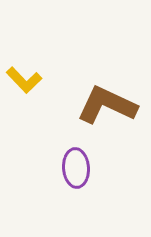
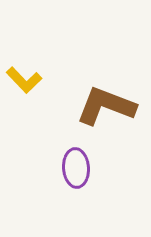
brown L-shape: moved 1 px left, 1 px down; rotated 4 degrees counterclockwise
